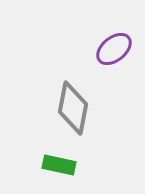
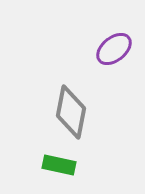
gray diamond: moved 2 px left, 4 px down
